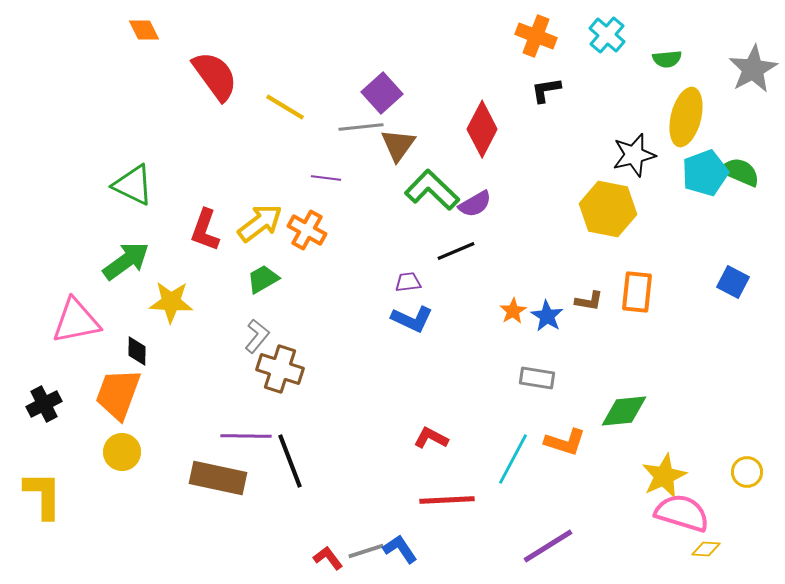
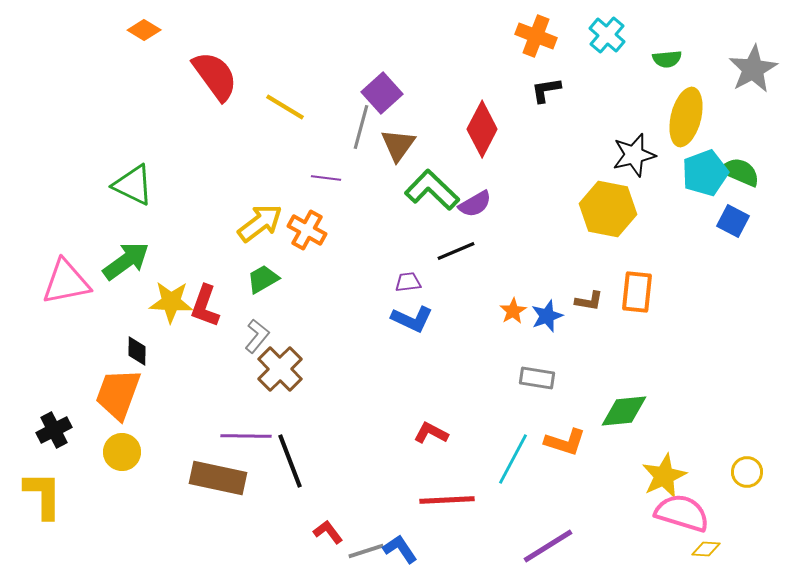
orange diamond at (144, 30): rotated 32 degrees counterclockwise
gray line at (361, 127): rotated 69 degrees counterclockwise
red L-shape at (205, 230): moved 76 px down
blue square at (733, 282): moved 61 px up
blue star at (547, 316): rotated 20 degrees clockwise
pink triangle at (76, 321): moved 10 px left, 39 px up
brown cross at (280, 369): rotated 27 degrees clockwise
black cross at (44, 404): moved 10 px right, 26 px down
red L-shape at (431, 438): moved 5 px up
red L-shape at (328, 558): moved 26 px up
